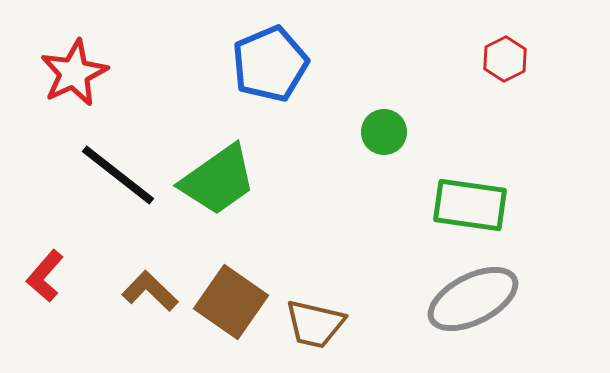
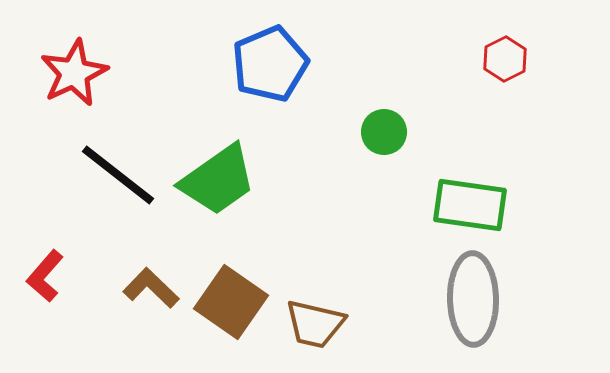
brown L-shape: moved 1 px right, 3 px up
gray ellipse: rotated 64 degrees counterclockwise
